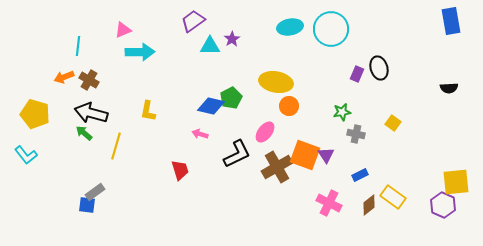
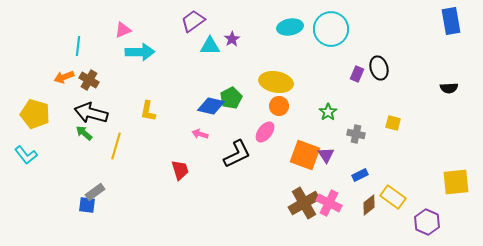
orange circle at (289, 106): moved 10 px left
green star at (342, 112): moved 14 px left; rotated 24 degrees counterclockwise
yellow square at (393, 123): rotated 21 degrees counterclockwise
brown cross at (277, 167): moved 27 px right, 36 px down
purple hexagon at (443, 205): moved 16 px left, 17 px down
